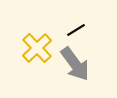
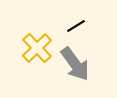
black line: moved 4 px up
